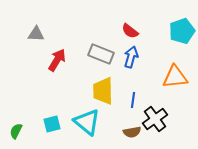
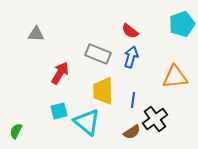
cyan pentagon: moved 7 px up
gray rectangle: moved 3 px left
red arrow: moved 3 px right, 13 px down
cyan square: moved 7 px right, 13 px up
brown semicircle: rotated 24 degrees counterclockwise
